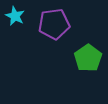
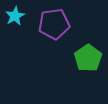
cyan star: rotated 18 degrees clockwise
